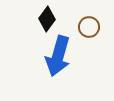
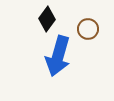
brown circle: moved 1 px left, 2 px down
